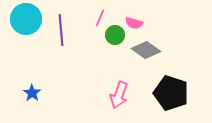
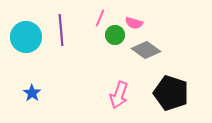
cyan circle: moved 18 px down
